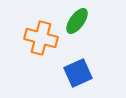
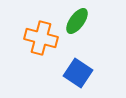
blue square: rotated 32 degrees counterclockwise
